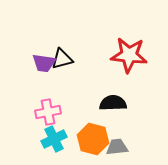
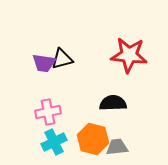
cyan cross: moved 3 px down
